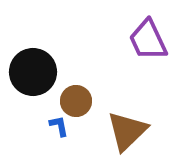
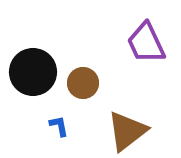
purple trapezoid: moved 2 px left, 3 px down
brown circle: moved 7 px right, 18 px up
brown triangle: rotated 6 degrees clockwise
